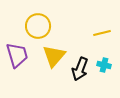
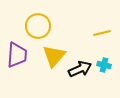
purple trapezoid: rotated 20 degrees clockwise
black arrow: rotated 135 degrees counterclockwise
